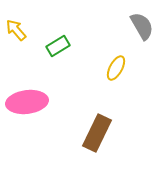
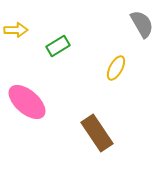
gray semicircle: moved 2 px up
yellow arrow: rotated 130 degrees clockwise
pink ellipse: rotated 48 degrees clockwise
brown rectangle: rotated 60 degrees counterclockwise
